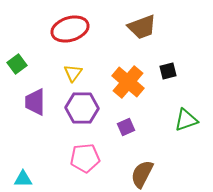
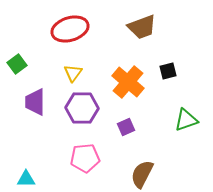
cyan triangle: moved 3 px right
